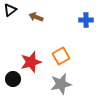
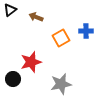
blue cross: moved 11 px down
orange square: moved 18 px up
